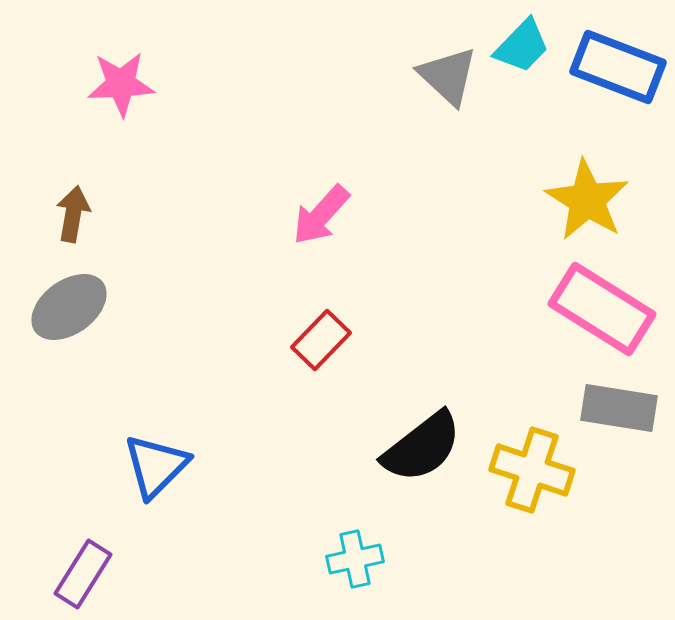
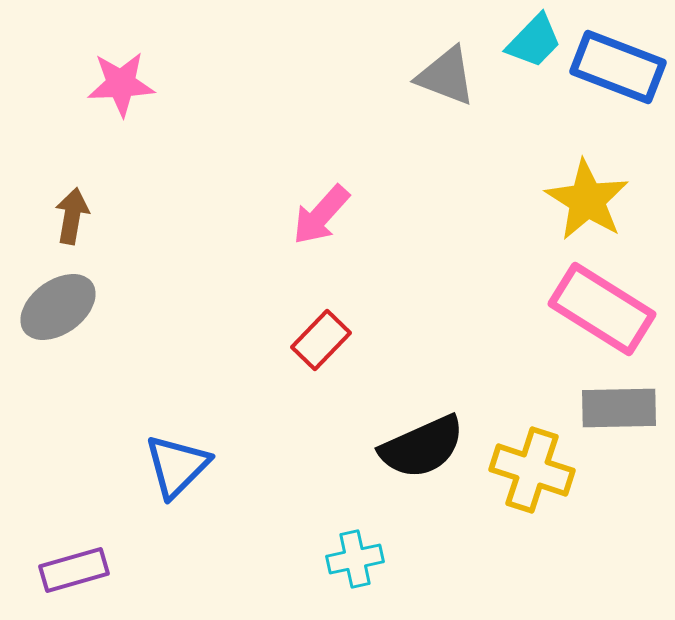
cyan trapezoid: moved 12 px right, 5 px up
gray triangle: moved 2 px left; rotated 22 degrees counterclockwise
brown arrow: moved 1 px left, 2 px down
gray ellipse: moved 11 px left
gray rectangle: rotated 10 degrees counterclockwise
black semicircle: rotated 14 degrees clockwise
blue triangle: moved 21 px right
purple rectangle: moved 9 px left, 4 px up; rotated 42 degrees clockwise
